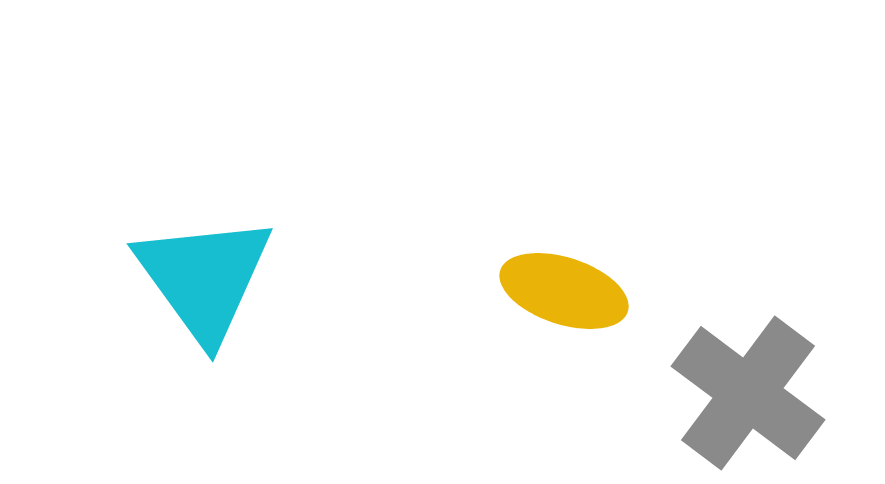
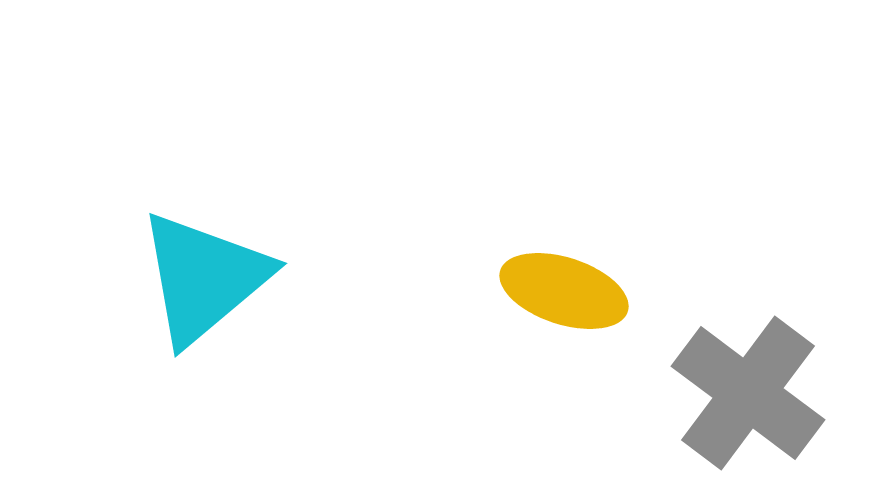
cyan triangle: rotated 26 degrees clockwise
